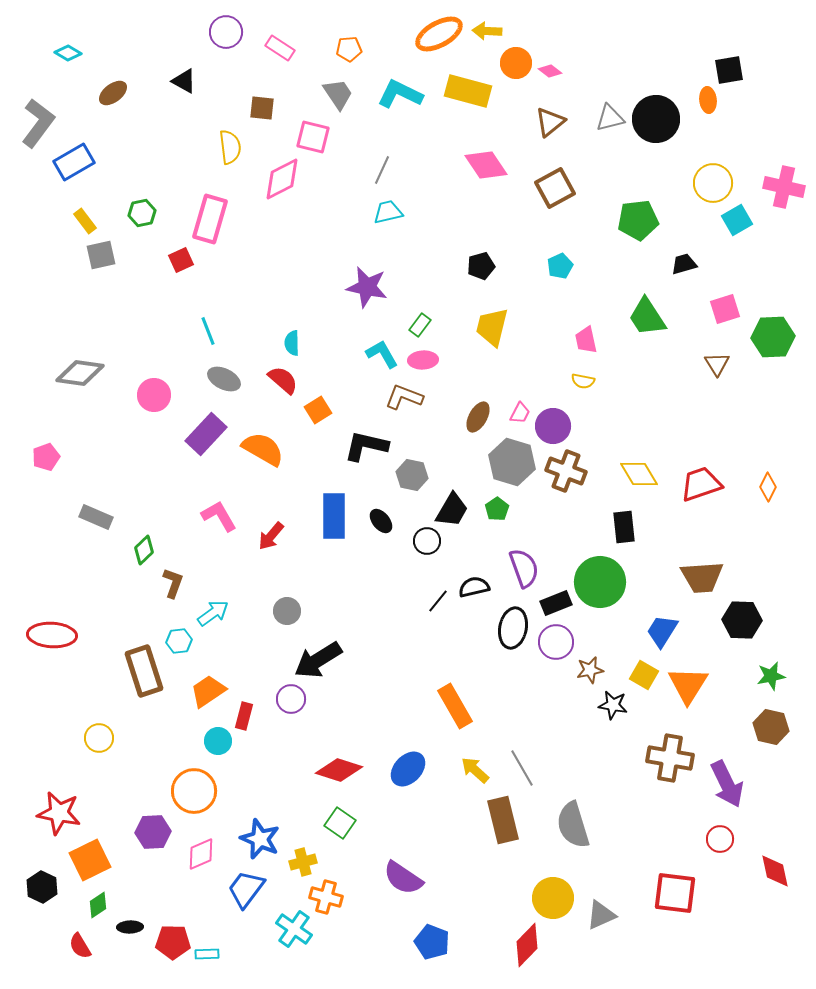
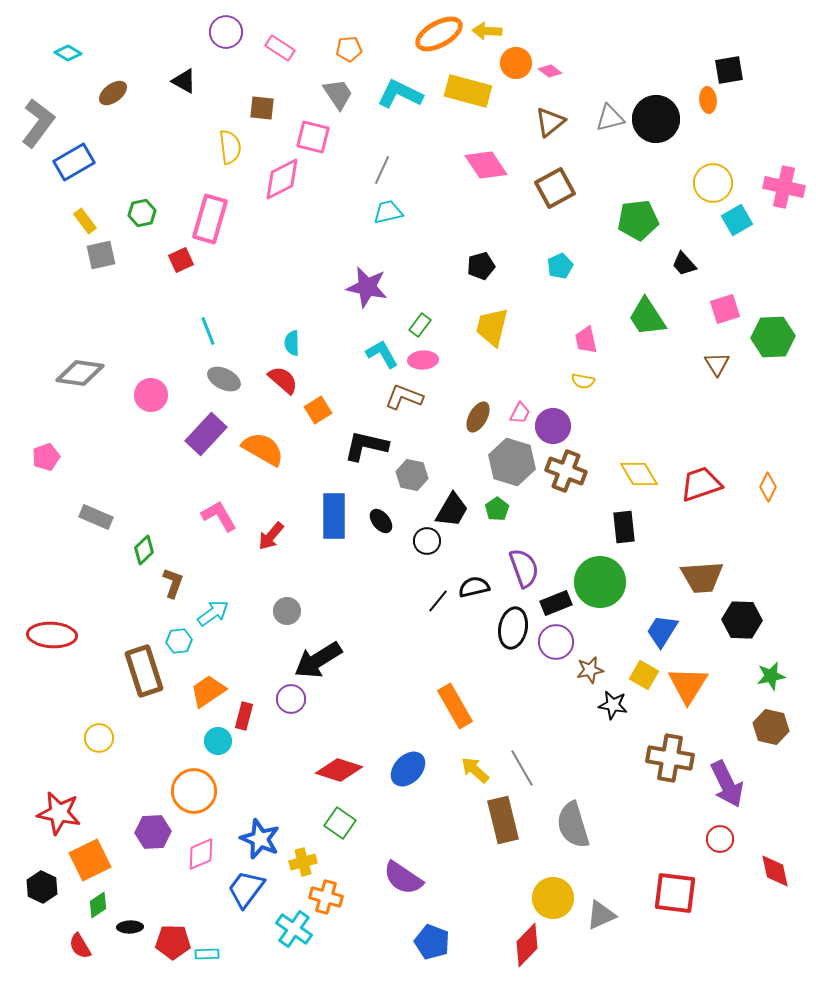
black trapezoid at (684, 264): rotated 116 degrees counterclockwise
pink circle at (154, 395): moved 3 px left
